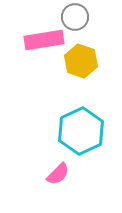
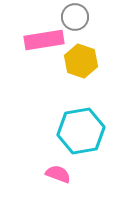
cyan hexagon: rotated 15 degrees clockwise
pink semicircle: rotated 115 degrees counterclockwise
